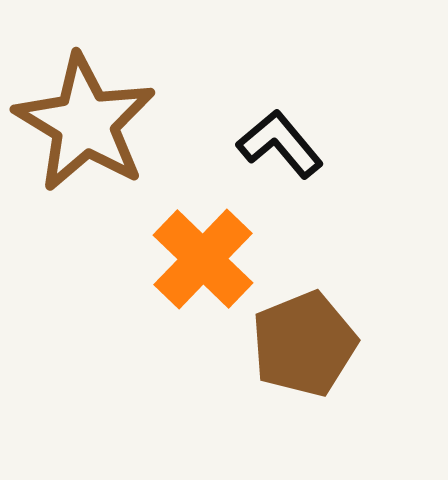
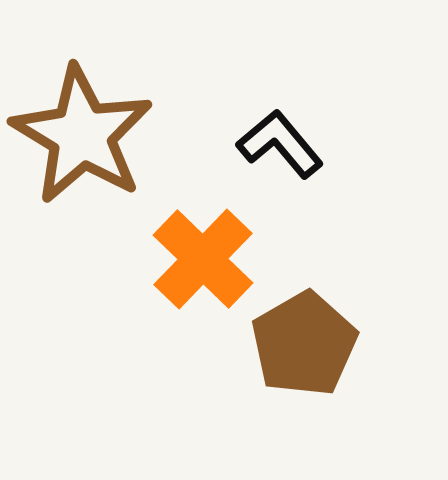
brown star: moved 3 px left, 12 px down
brown pentagon: rotated 8 degrees counterclockwise
